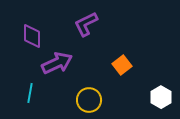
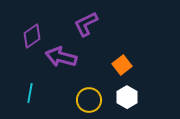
purple diamond: rotated 55 degrees clockwise
purple arrow: moved 4 px right, 6 px up; rotated 140 degrees counterclockwise
white hexagon: moved 34 px left
